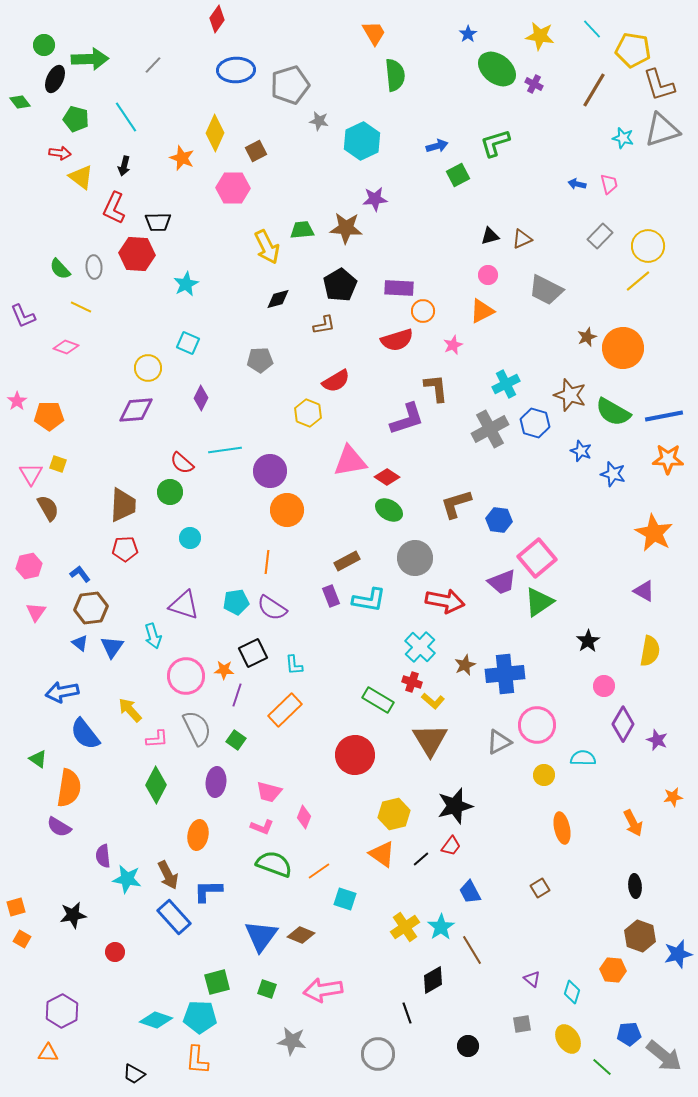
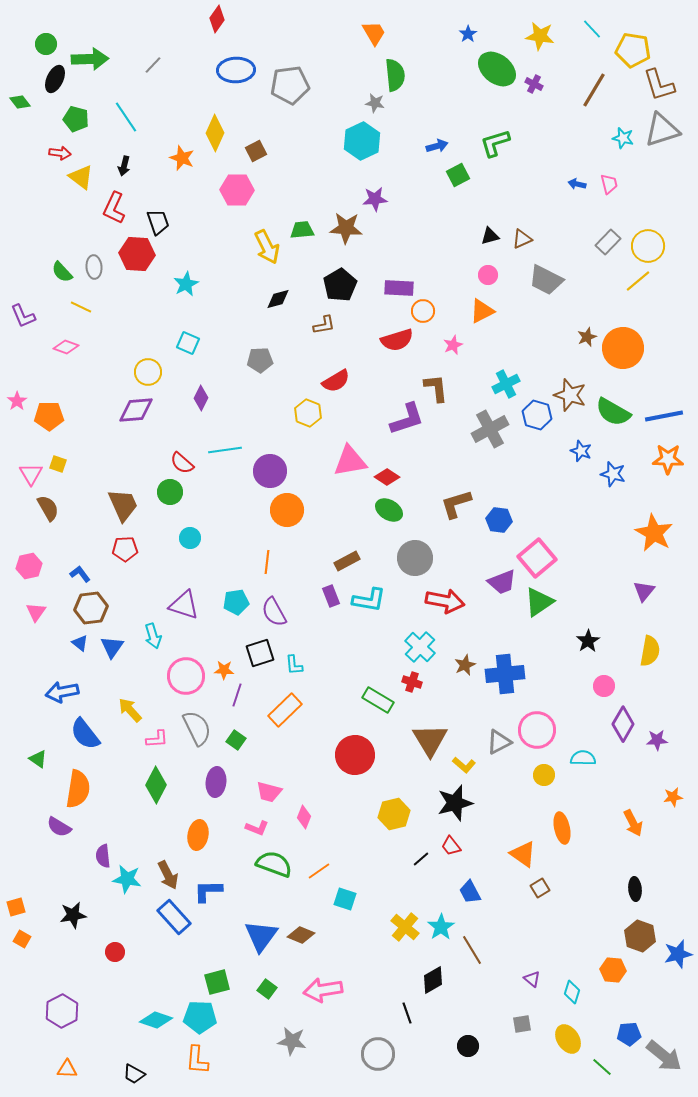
green circle at (44, 45): moved 2 px right, 1 px up
gray pentagon at (290, 85): rotated 9 degrees clockwise
gray star at (319, 121): moved 56 px right, 18 px up
pink hexagon at (233, 188): moved 4 px right, 2 px down
black trapezoid at (158, 222): rotated 108 degrees counterclockwise
gray rectangle at (600, 236): moved 8 px right, 6 px down
green semicircle at (60, 269): moved 2 px right, 3 px down
gray trapezoid at (546, 290): moved 10 px up
yellow circle at (148, 368): moved 4 px down
blue hexagon at (535, 423): moved 2 px right, 8 px up
brown trapezoid at (123, 505): rotated 27 degrees counterclockwise
purple triangle at (644, 591): rotated 40 degrees clockwise
purple semicircle at (272, 608): moved 2 px right, 4 px down; rotated 28 degrees clockwise
black square at (253, 653): moved 7 px right; rotated 8 degrees clockwise
yellow L-shape at (433, 701): moved 31 px right, 64 px down
pink circle at (537, 725): moved 5 px down
purple star at (657, 740): rotated 25 degrees counterclockwise
orange semicircle at (69, 788): moved 9 px right, 1 px down
black star at (455, 806): moved 3 px up
pink L-shape at (262, 827): moved 5 px left, 1 px down
red trapezoid at (451, 846): rotated 105 degrees clockwise
orange triangle at (382, 854): moved 141 px right
black ellipse at (635, 886): moved 3 px down
yellow cross at (405, 927): rotated 16 degrees counterclockwise
green square at (267, 989): rotated 18 degrees clockwise
orange triangle at (48, 1053): moved 19 px right, 16 px down
